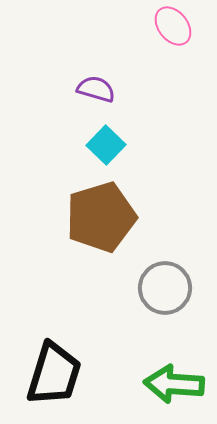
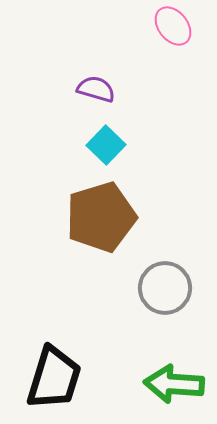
black trapezoid: moved 4 px down
